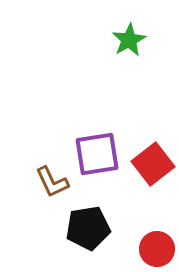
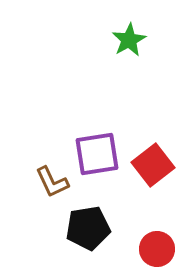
red square: moved 1 px down
